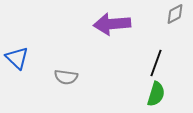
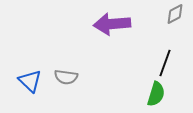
blue triangle: moved 13 px right, 23 px down
black line: moved 9 px right
